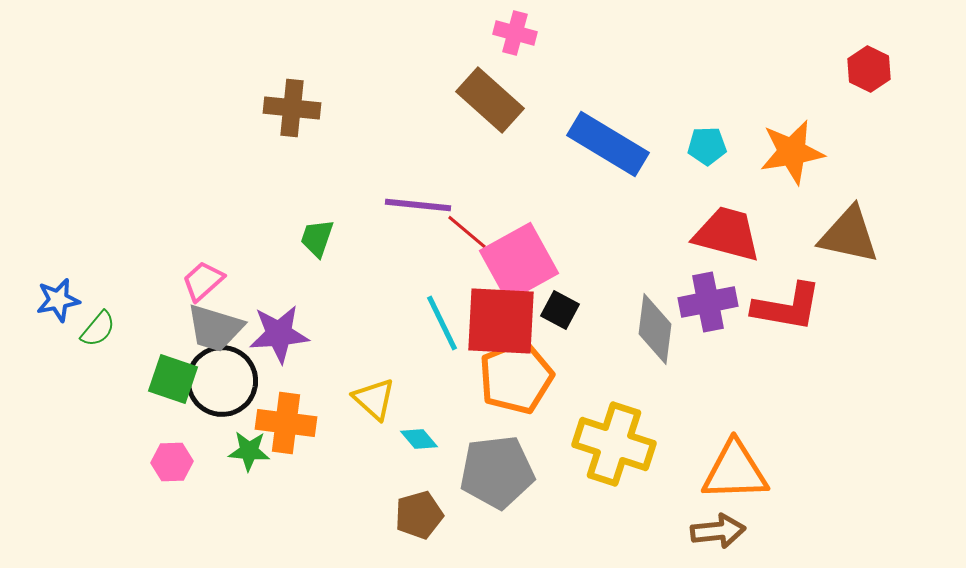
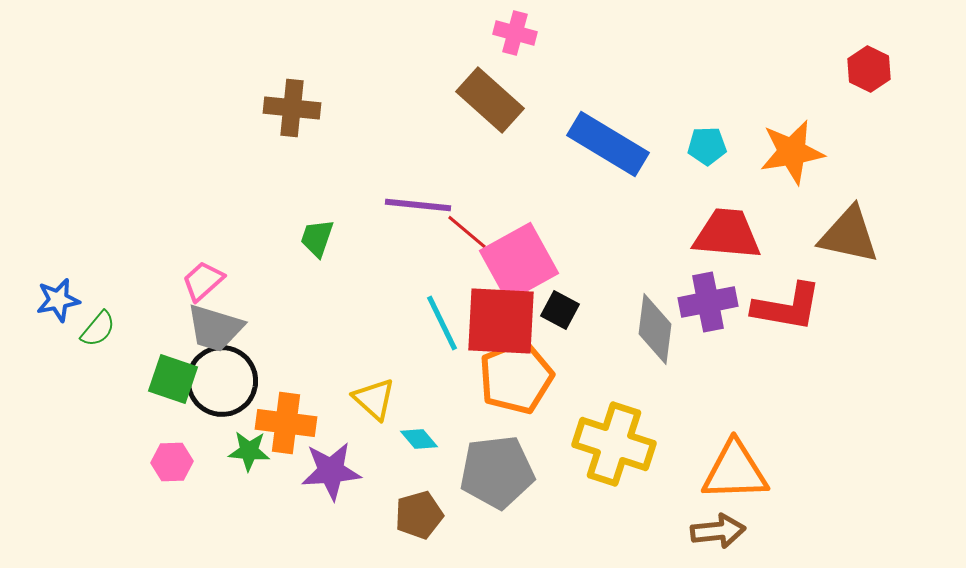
red trapezoid: rotated 10 degrees counterclockwise
purple star: moved 52 px right, 137 px down
